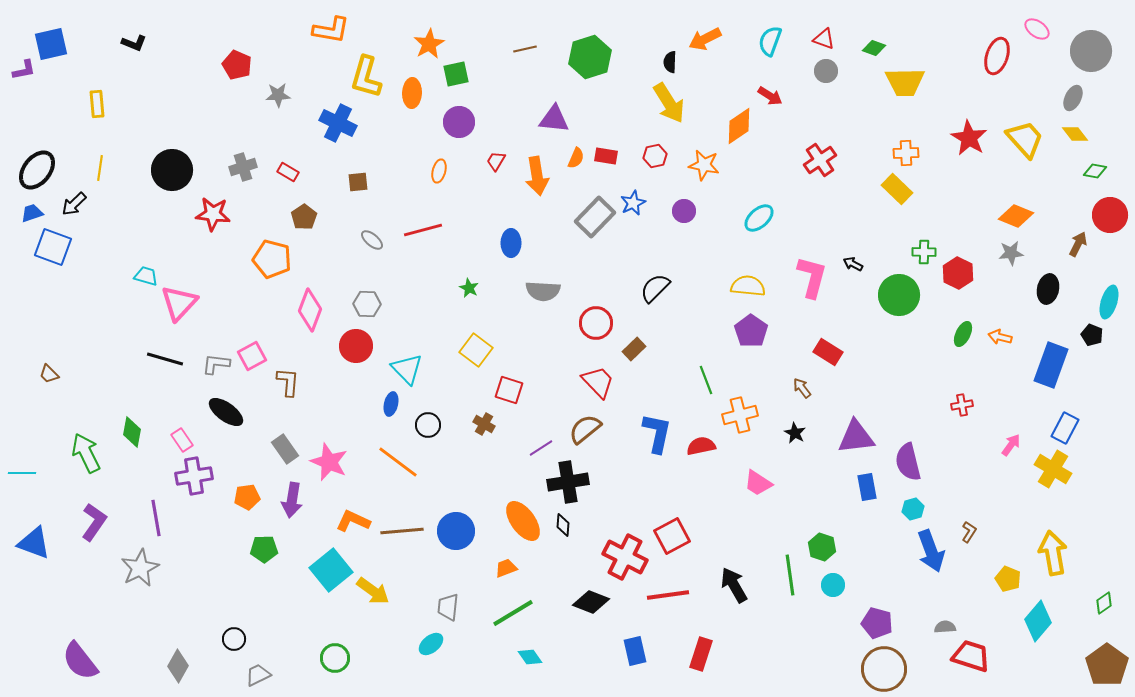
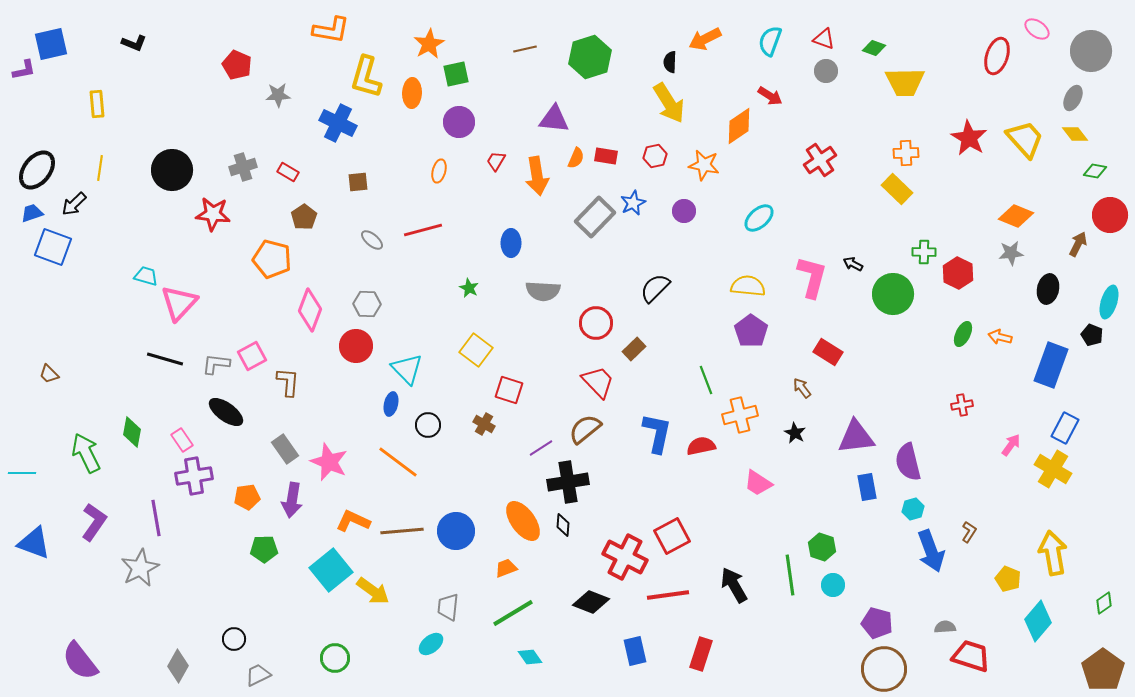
green circle at (899, 295): moved 6 px left, 1 px up
brown pentagon at (1107, 665): moved 4 px left, 5 px down
